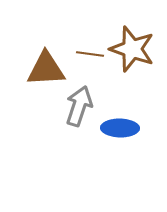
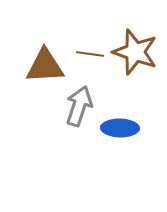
brown star: moved 3 px right, 3 px down
brown triangle: moved 1 px left, 3 px up
